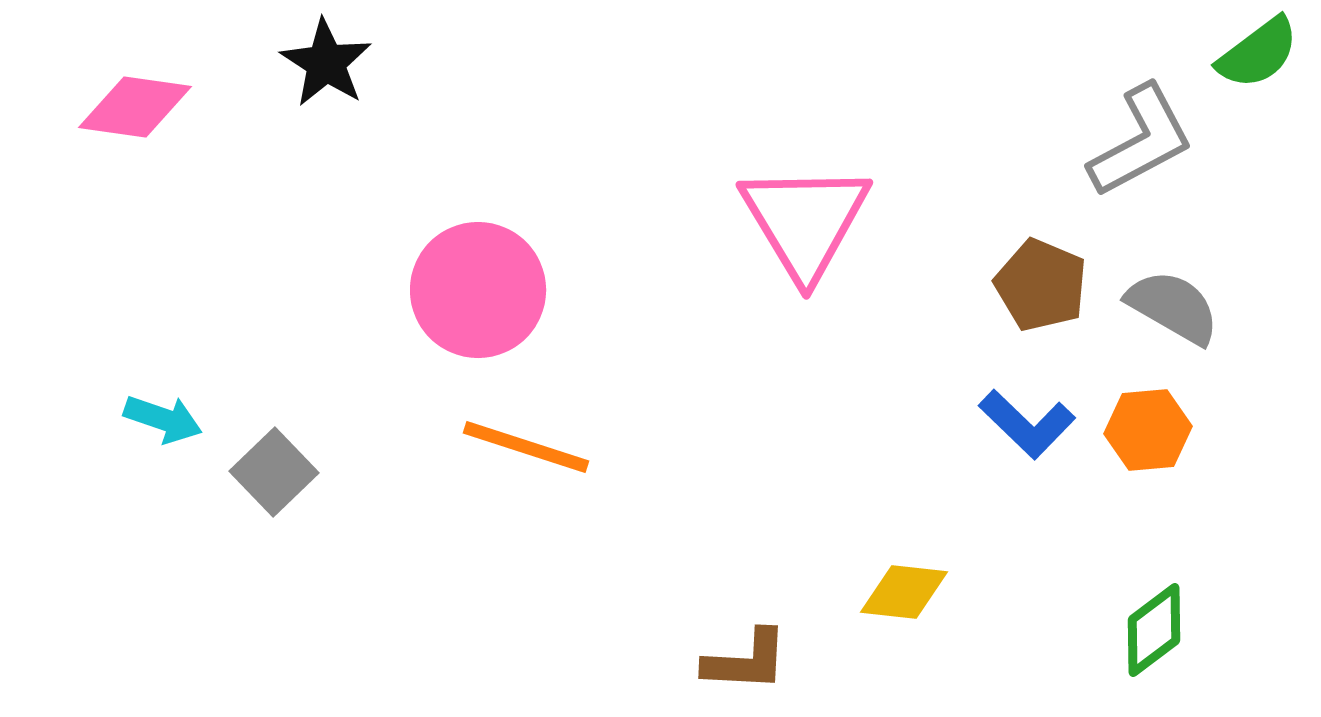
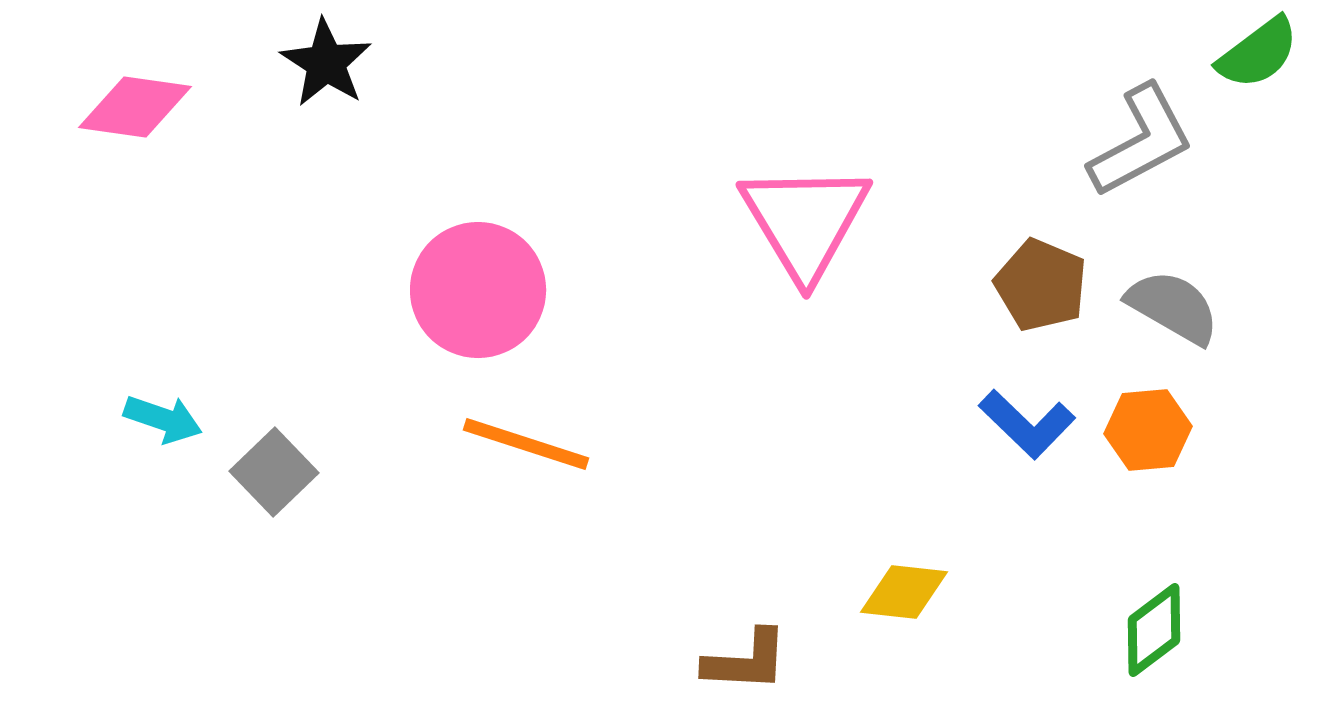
orange line: moved 3 px up
